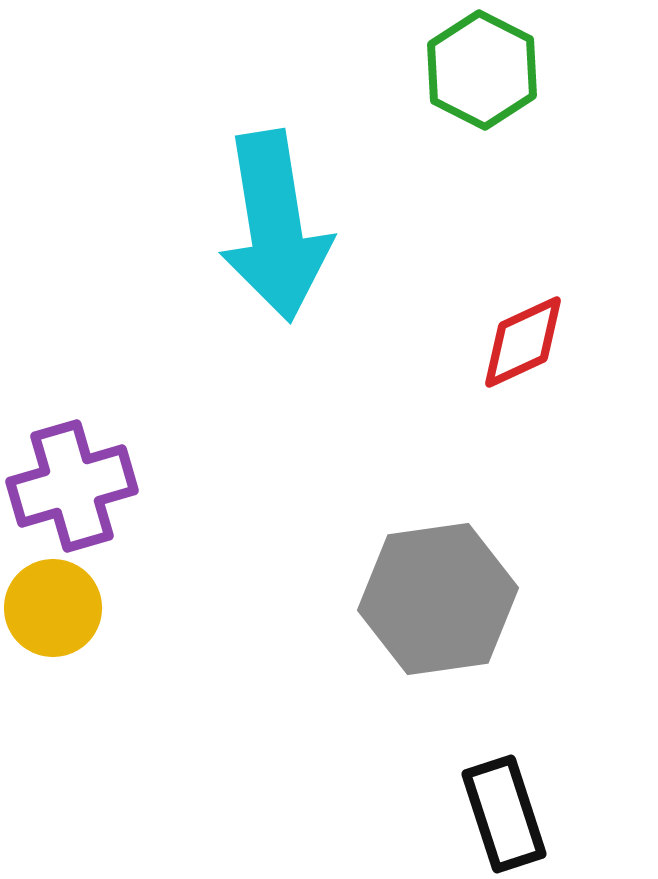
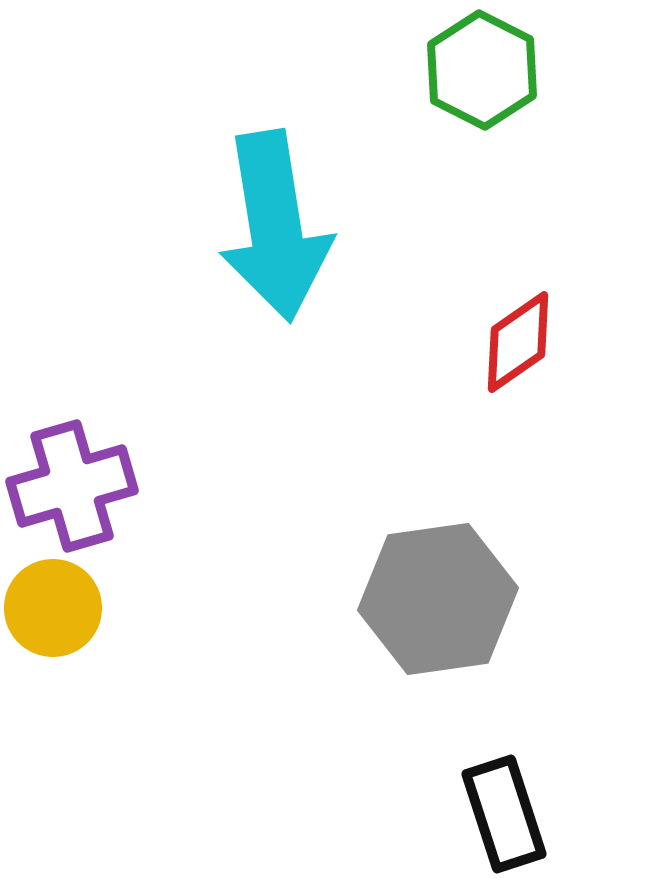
red diamond: moved 5 px left; rotated 10 degrees counterclockwise
